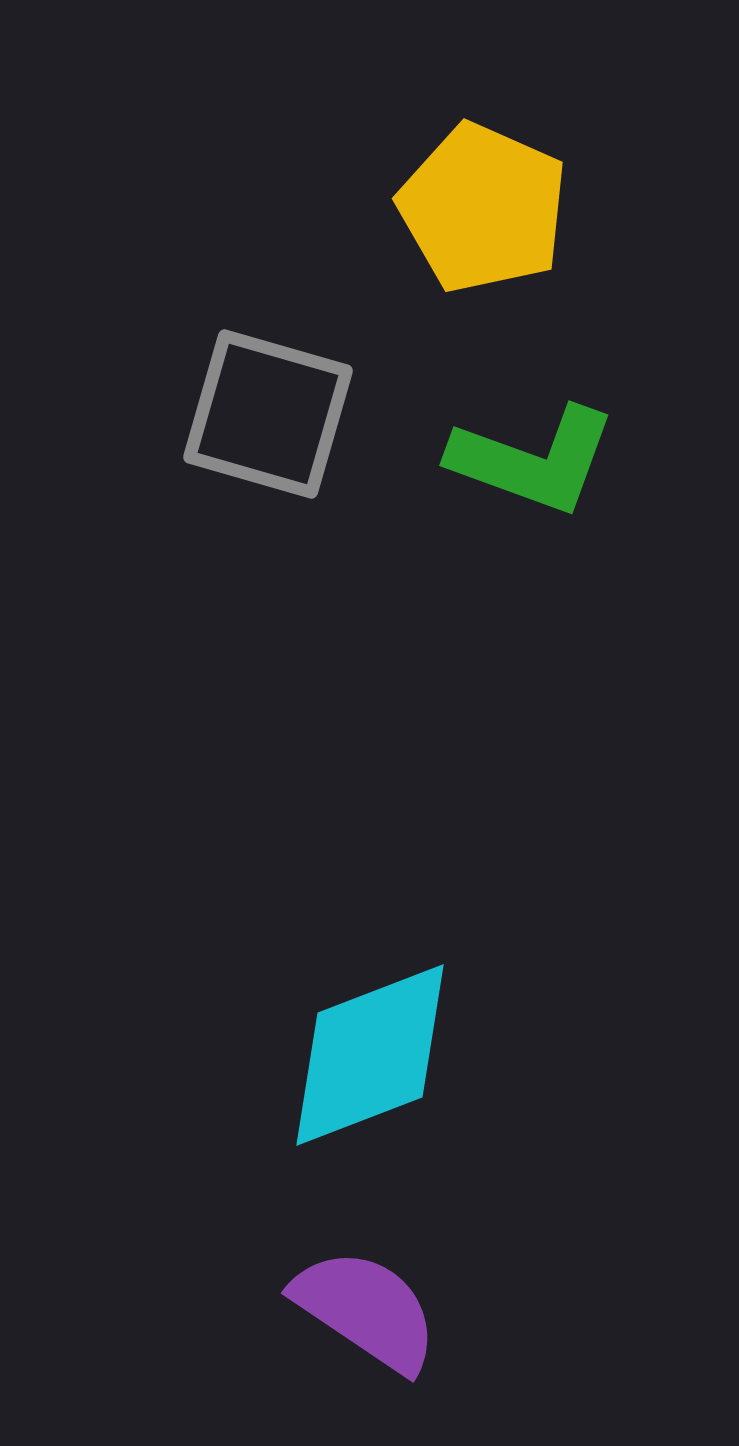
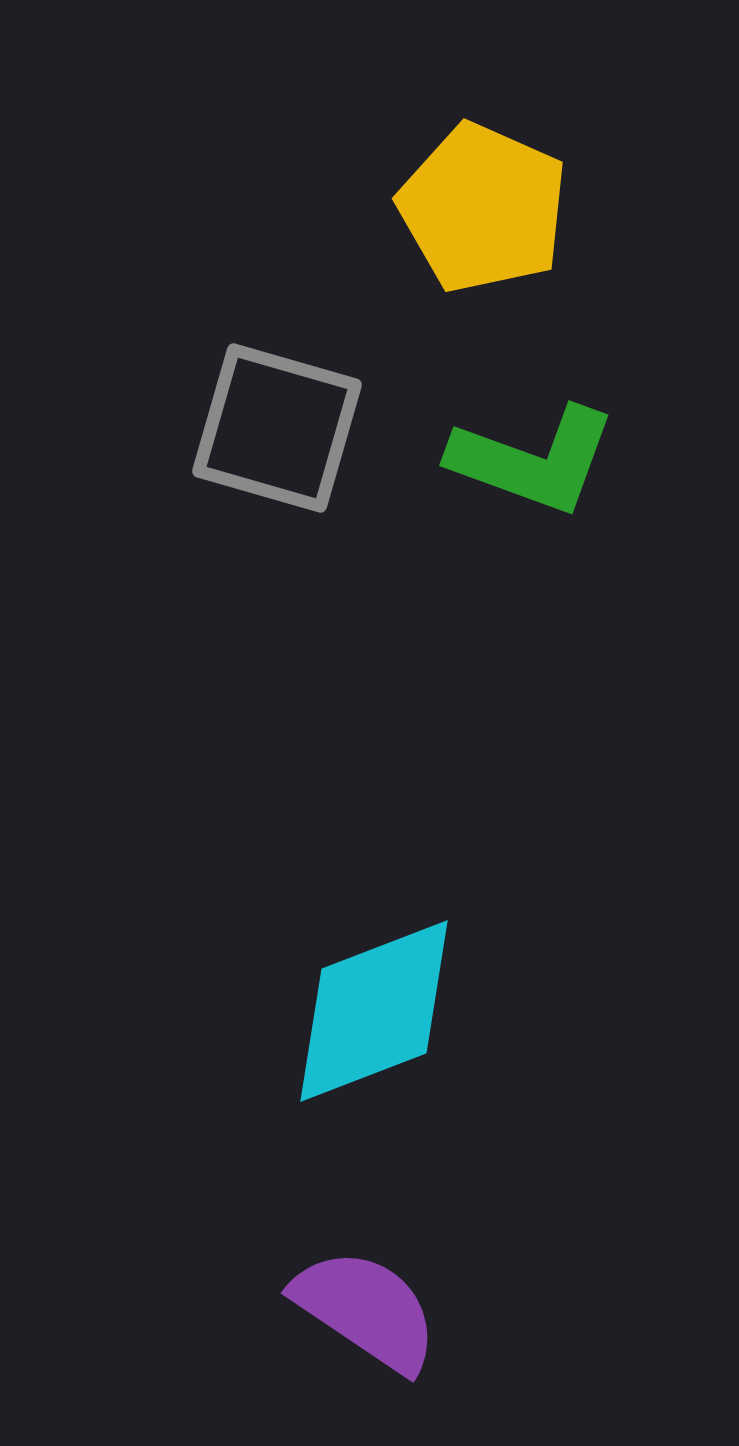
gray square: moved 9 px right, 14 px down
cyan diamond: moved 4 px right, 44 px up
